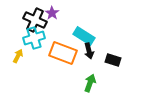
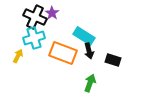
black cross: moved 3 px up
